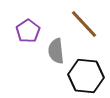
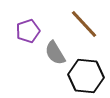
purple pentagon: rotated 15 degrees clockwise
gray semicircle: moved 1 px left, 2 px down; rotated 25 degrees counterclockwise
